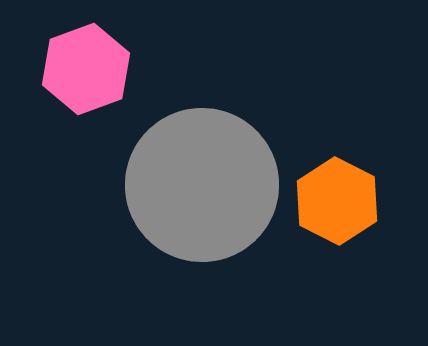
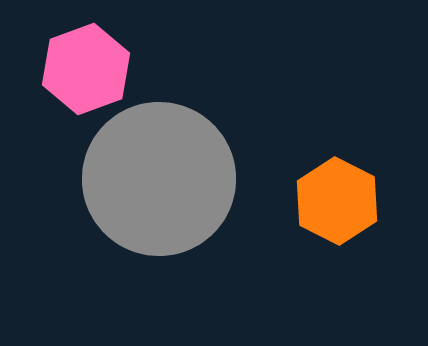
gray circle: moved 43 px left, 6 px up
